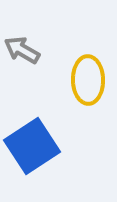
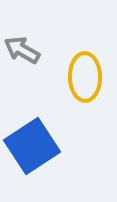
yellow ellipse: moved 3 px left, 3 px up
